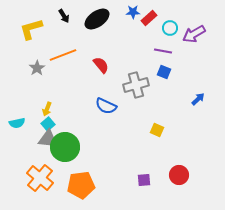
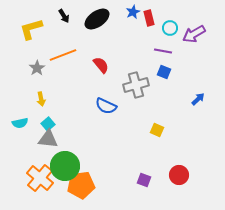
blue star: rotated 24 degrees counterclockwise
red rectangle: rotated 63 degrees counterclockwise
yellow arrow: moved 6 px left, 10 px up; rotated 32 degrees counterclockwise
cyan semicircle: moved 3 px right
green circle: moved 19 px down
purple square: rotated 24 degrees clockwise
